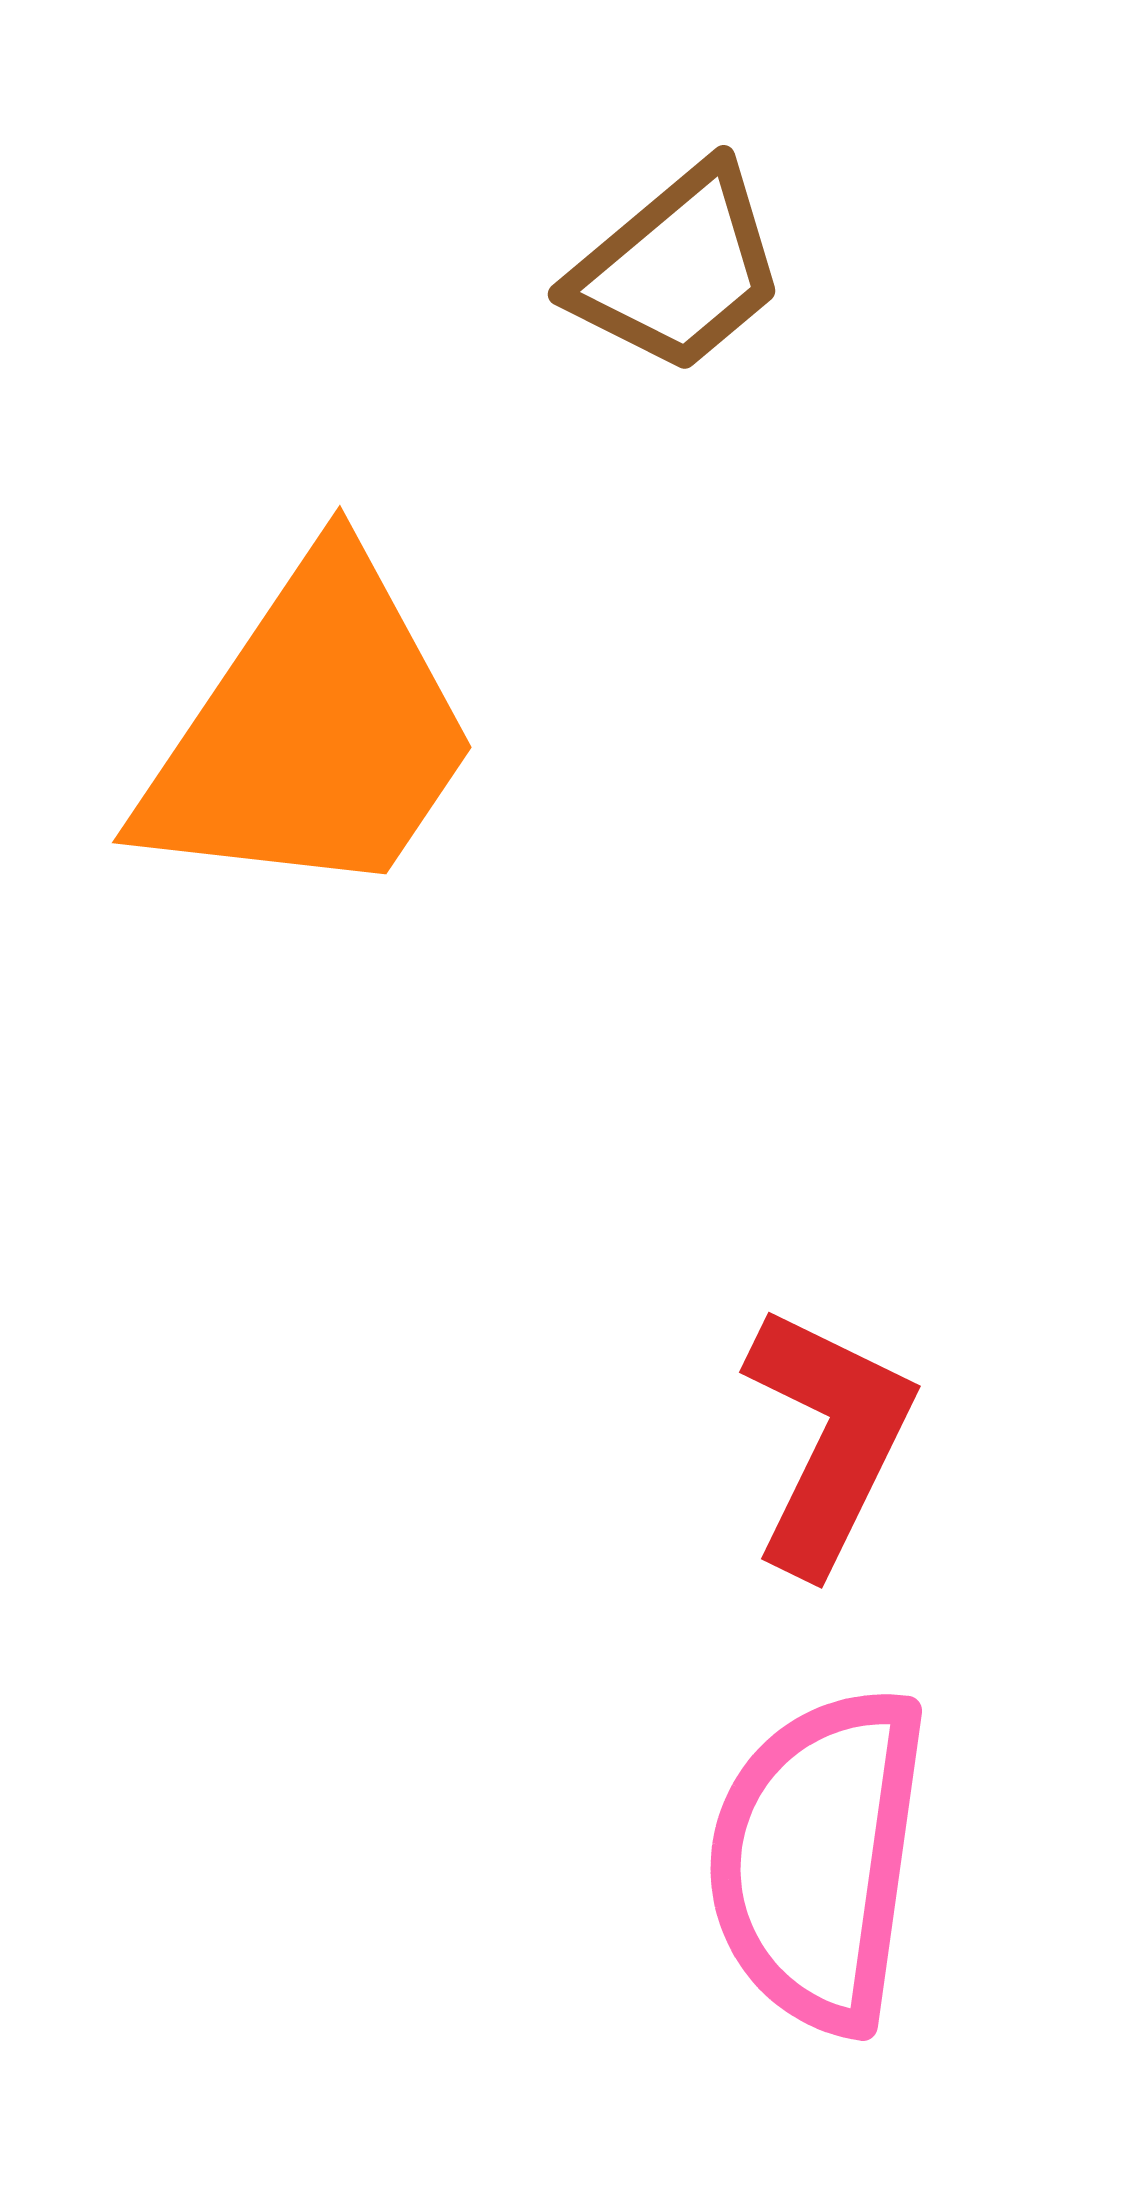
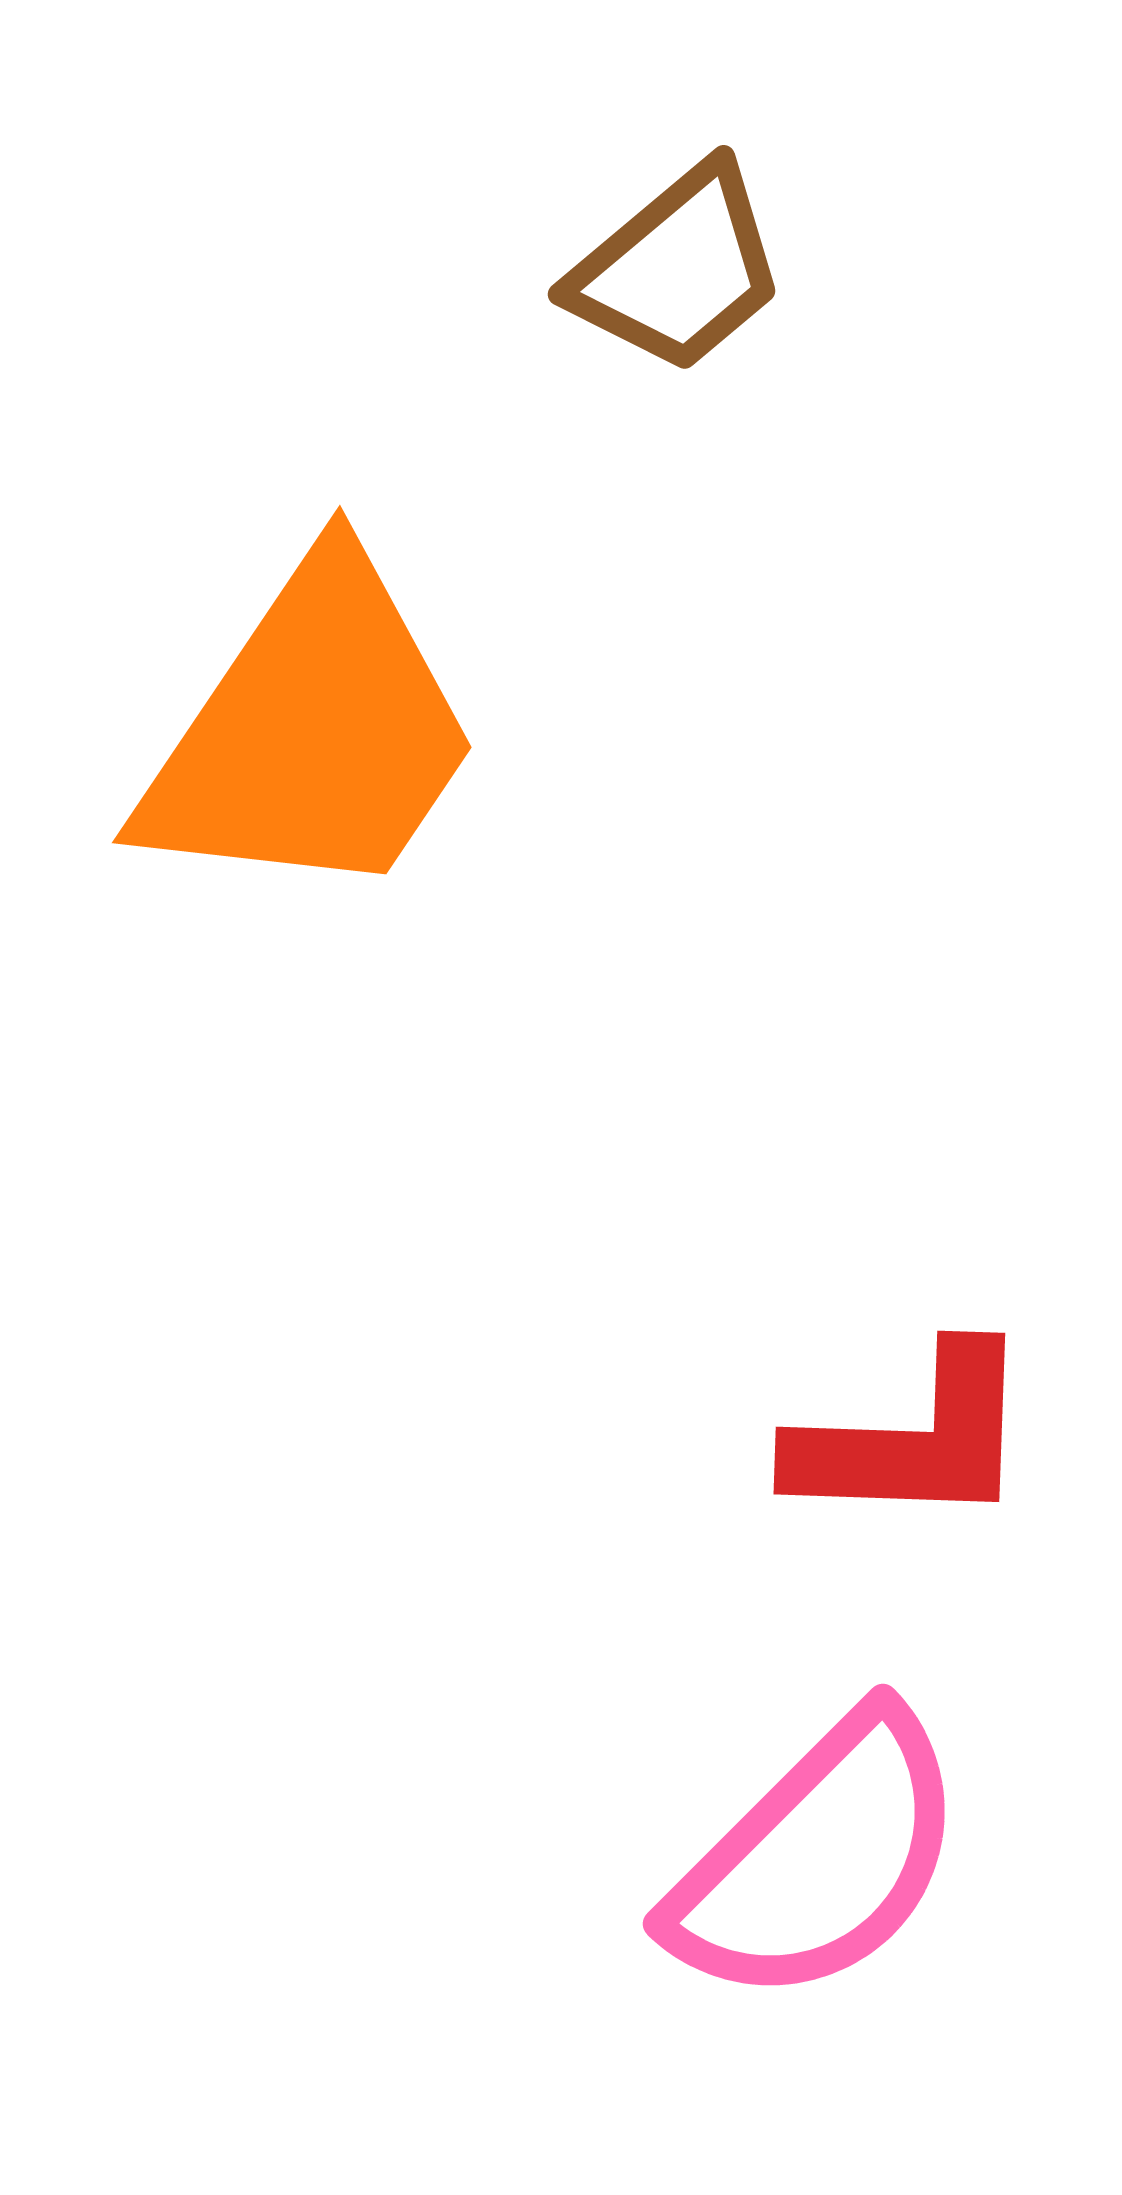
red L-shape: moved 85 px right; rotated 66 degrees clockwise
pink semicircle: rotated 143 degrees counterclockwise
